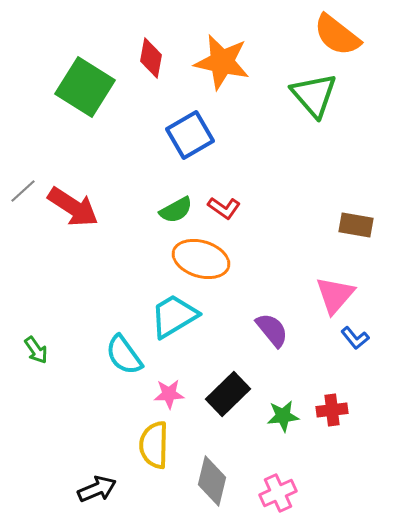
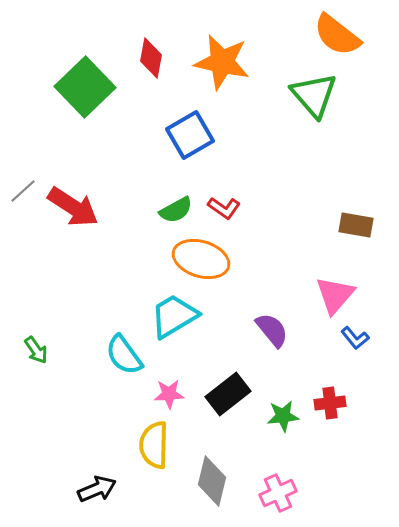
green square: rotated 14 degrees clockwise
black rectangle: rotated 6 degrees clockwise
red cross: moved 2 px left, 7 px up
